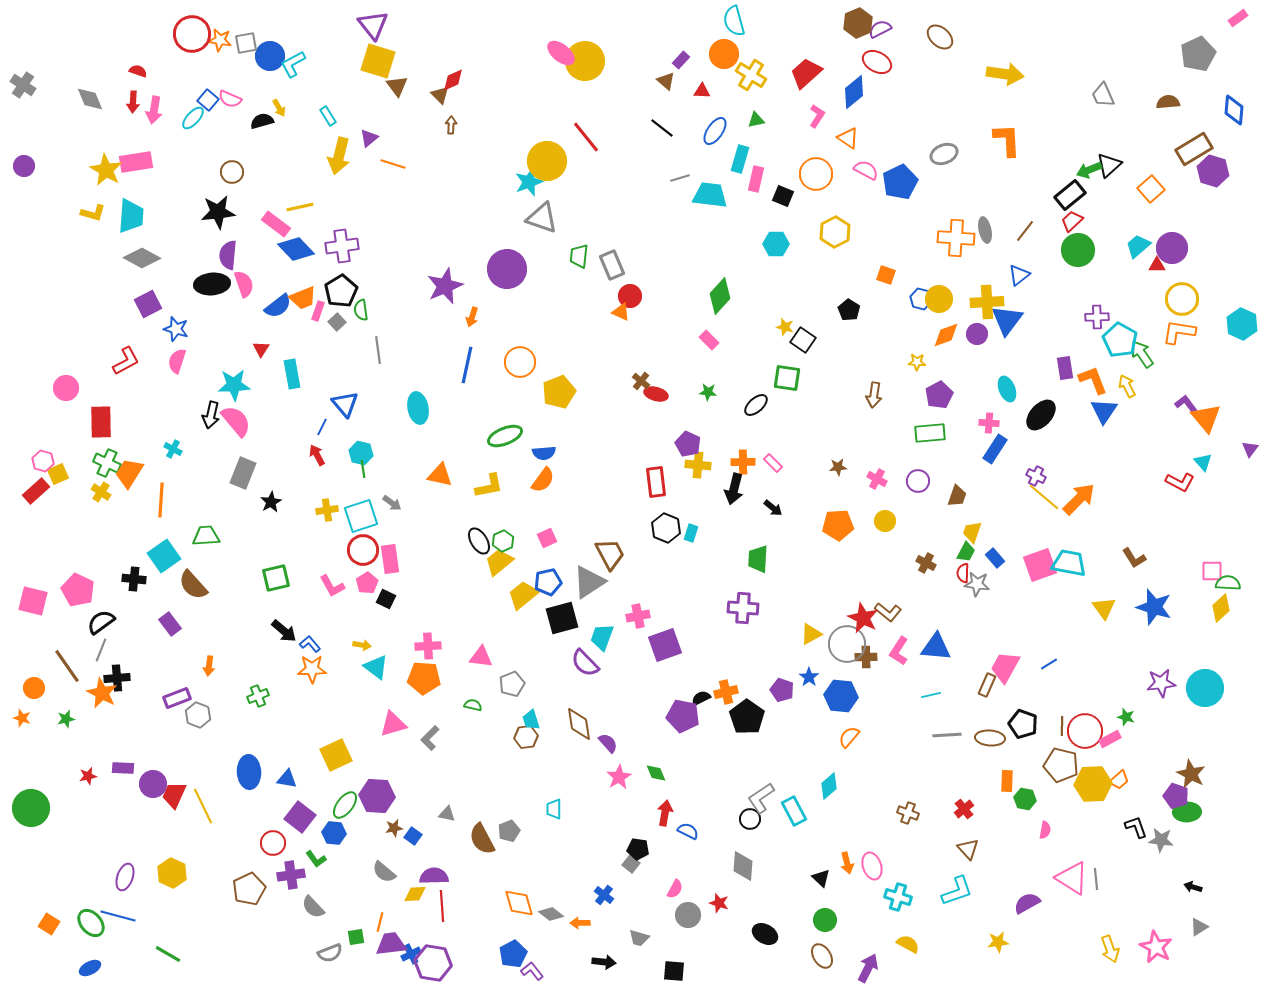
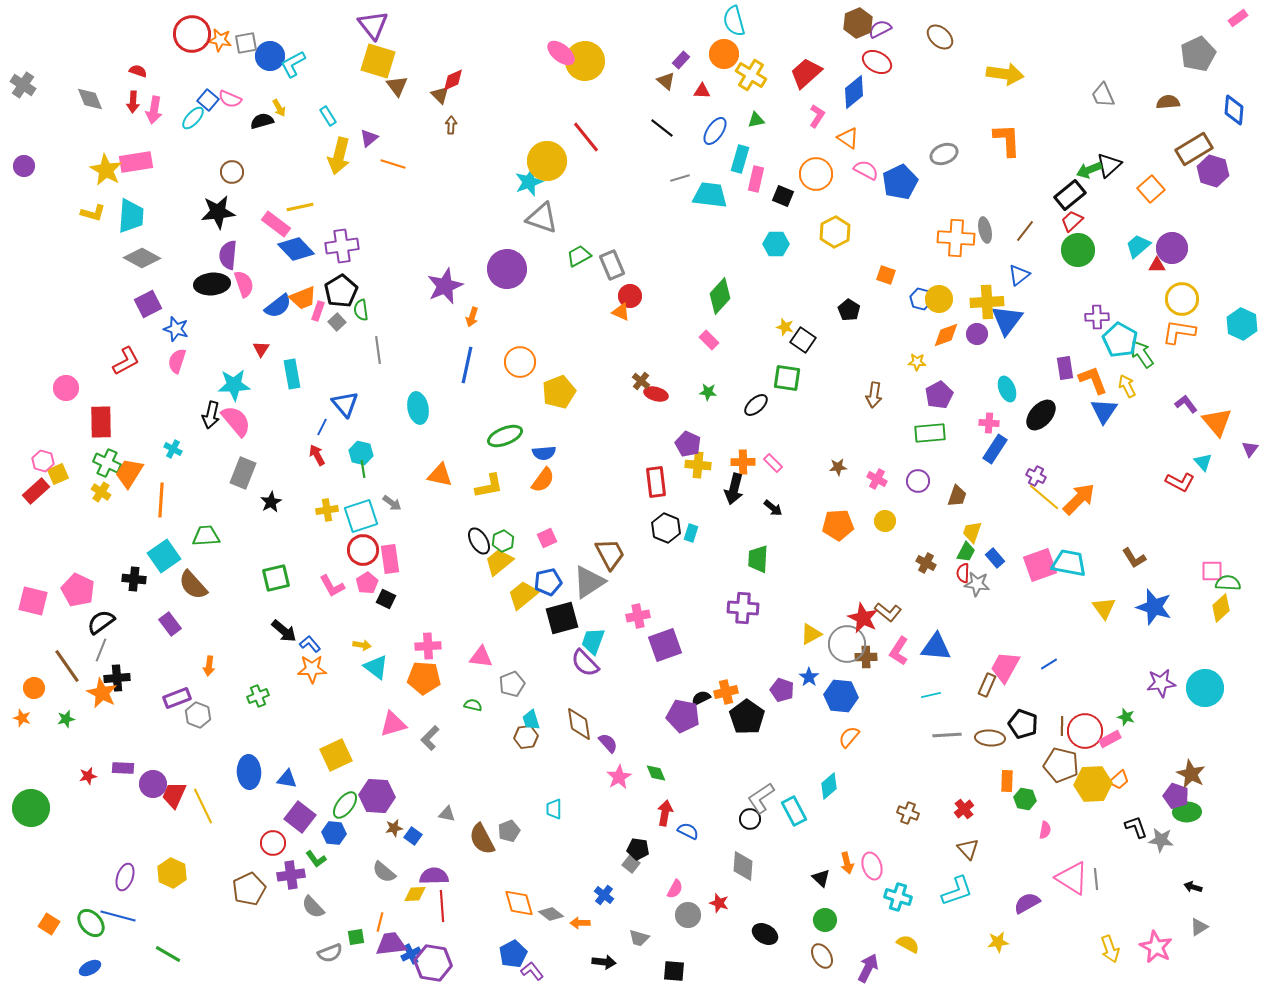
green trapezoid at (579, 256): rotated 55 degrees clockwise
orange triangle at (1206, 418): moved 11 px right, 4 px down
cyan trapezoid at (602, 637): moved 9 px left, 4 px down
